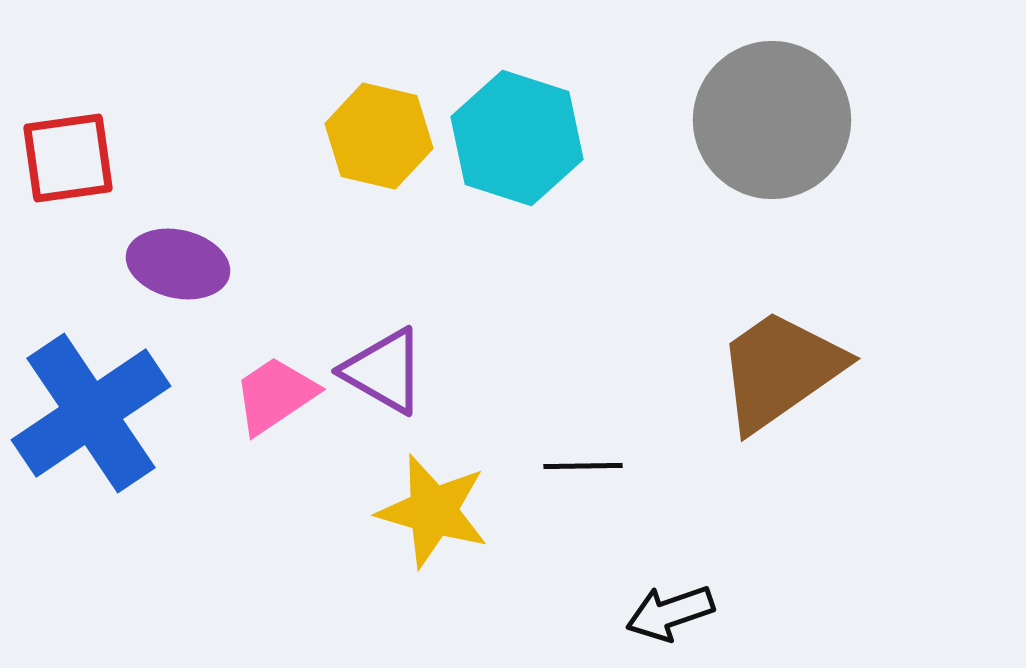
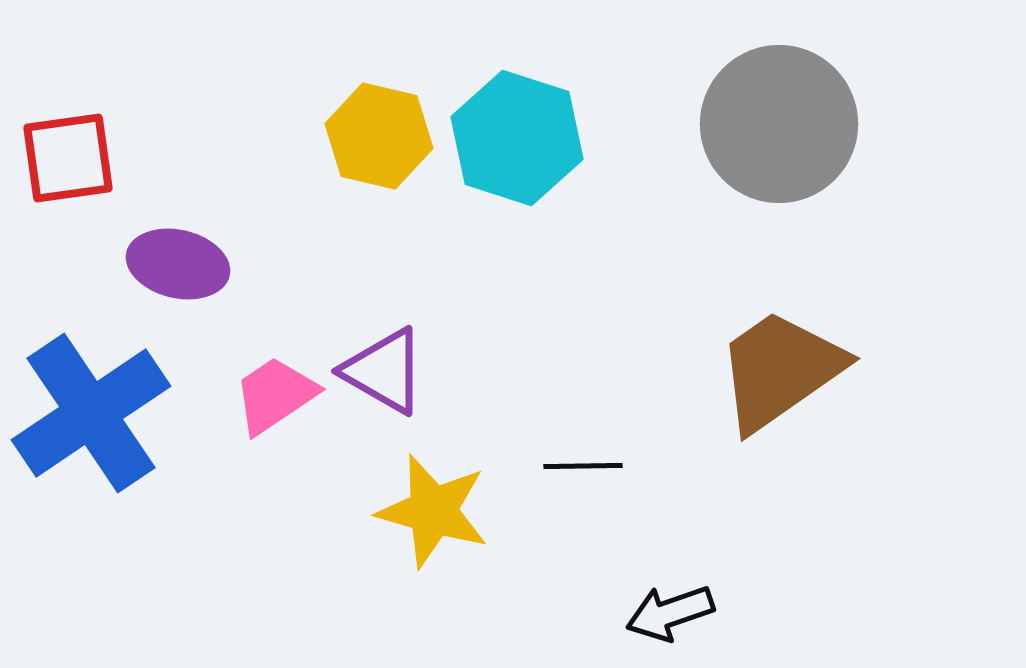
gray circle: moved 7 px right, 4 px down
